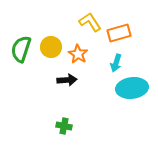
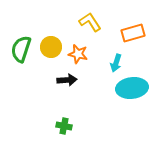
orange rectangle: moved 14 px right
orange star: rotated 18 degrees counterclockwise
